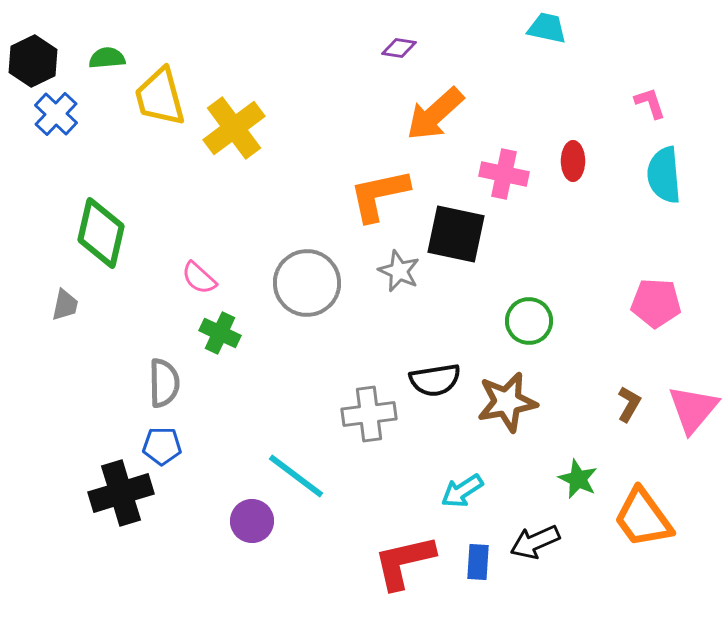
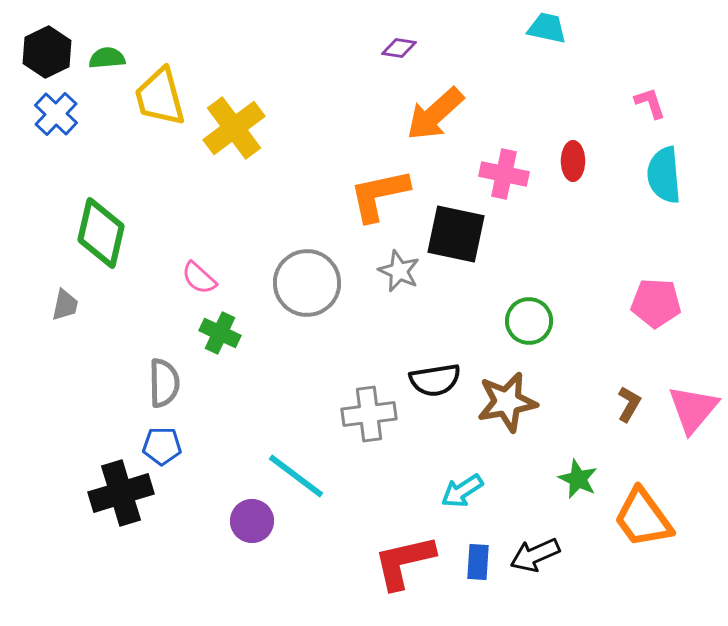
black hexagon: moved 14 px right, 9 px up
black arrow: moved 13 px down
